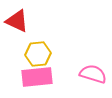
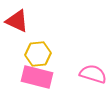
pink rectangle: rotated 20 degrees clockwise
